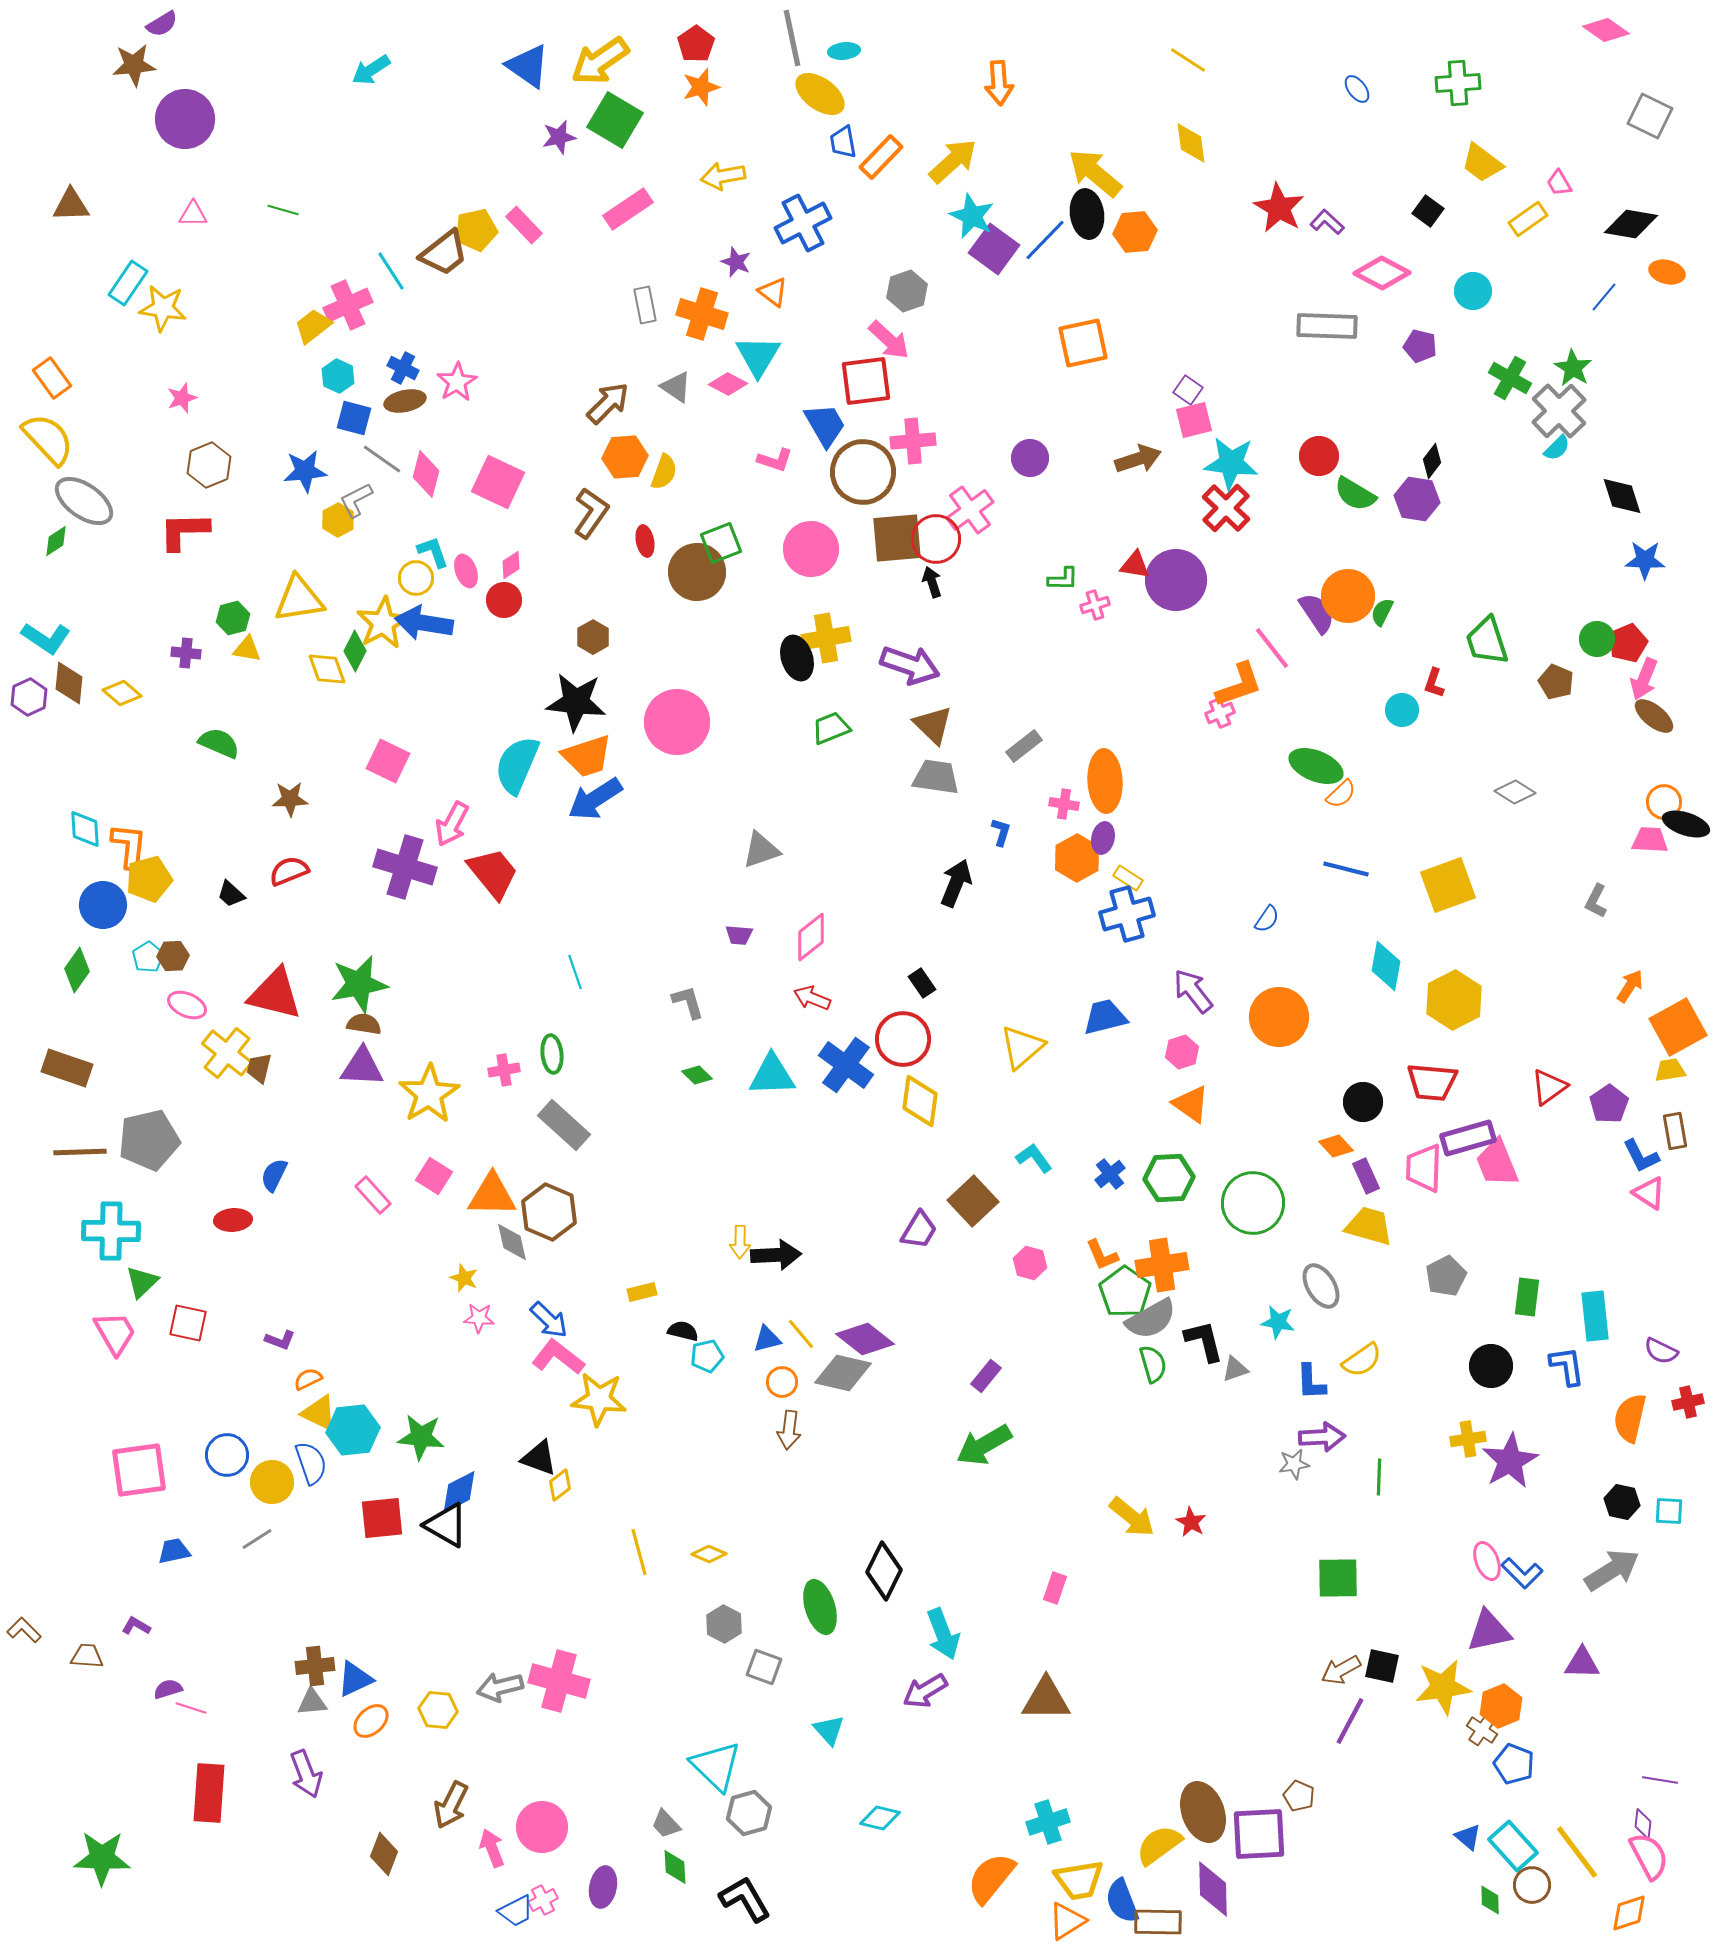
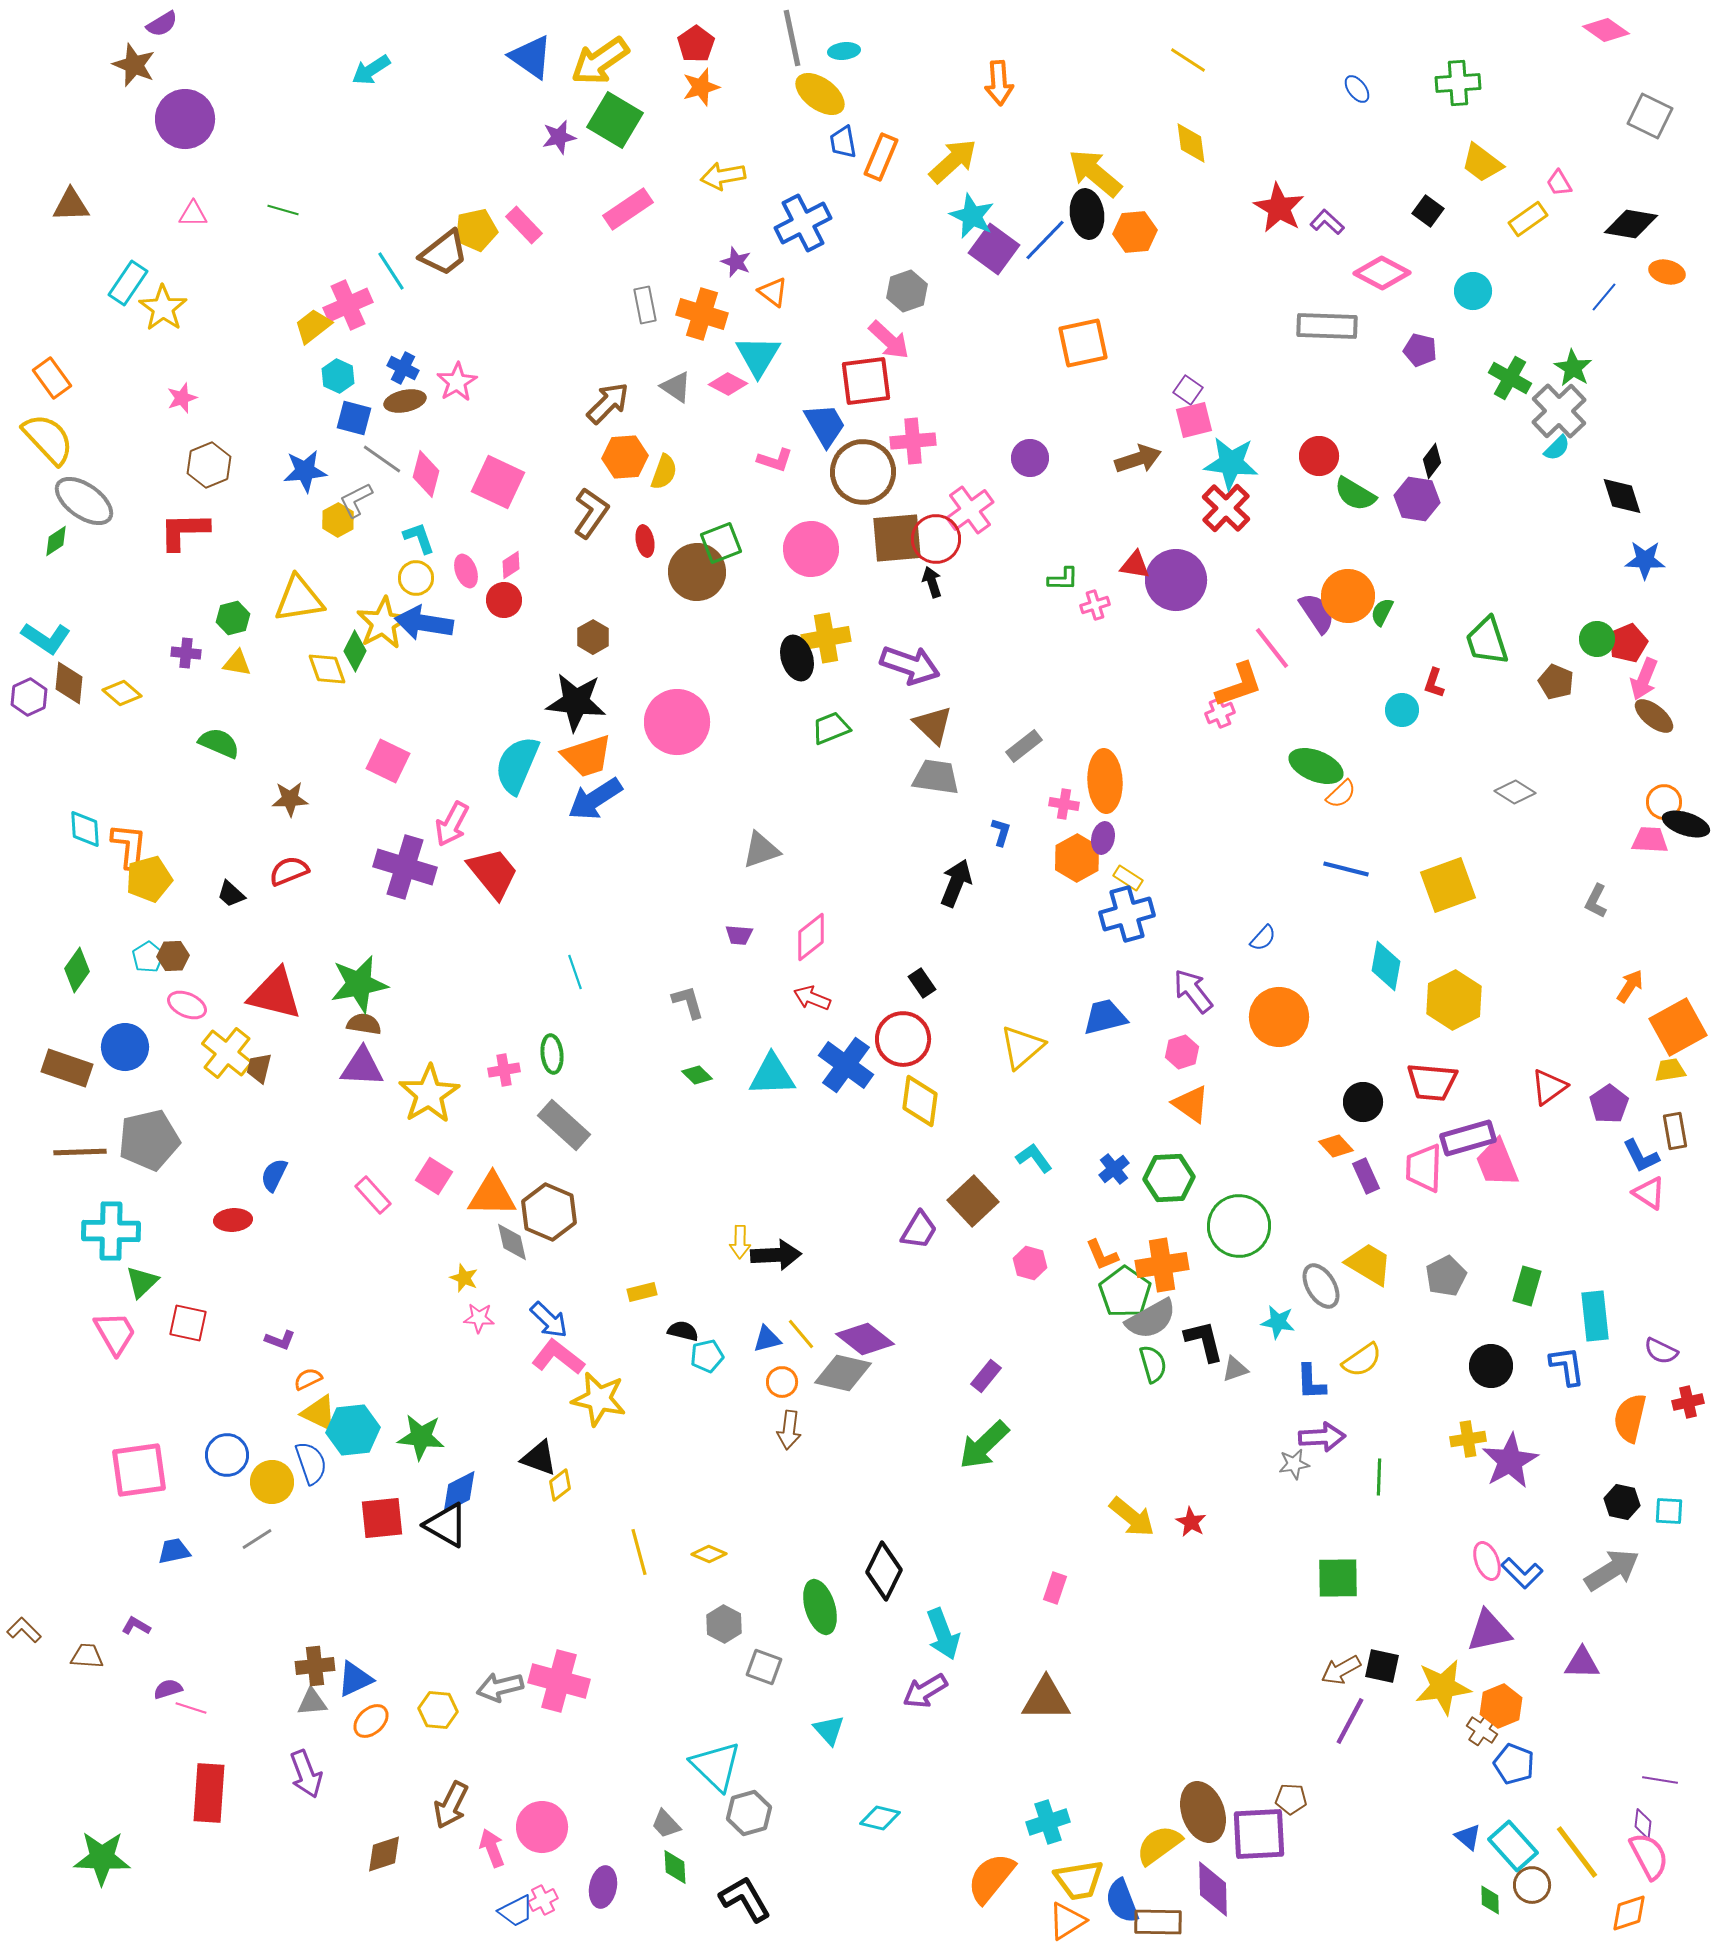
brown star at (134, 65): rotated 27 degrees clockwise
blue triangle at (528, 66): moved 3 px right, 9 px up
orange rectangle at (881, 157): rotated 21 degrees counterclockwise
yellow star at (163, 308): rotated 27 degrees clockwise
purple pentagon at (1420, 346): moved 4 px down
cyan L-shape at (433, 552): moved 14 px left, 14 px up
yellow triangle at (247, 649): moved 10 px left, 14 px down
blue circle at (103, 905): moved 22 px right, 142 px down
blue semicircle at (1267, 919): moved 4 px left, 19 px down; rotated 8 degrees clockwise
blue cross at (1110, 1174): moved 4 px right, 5 px up
green circle at (1253, 1203): moved 14 px left, 23 px down
yellow trapezoid at (1369, 1226): moved 38 px down; rotated 15 degrees clockwise
green rectangle at (1527, 1297): moved 11 px up; rotated 9 degrees clockwise
yellow star at (599, 1399): rotated 6 degrees clockwise
green arrow at (984, 1445): rotated 14 degrees counterclockwise
brown pentagon at (1299, 1796): moved 8 px left, 3 px down; rotated 20 degrees counterclockwise
brown diamond at (384, 1854): rotated 51 degrees clockwise
